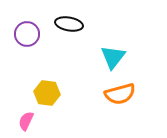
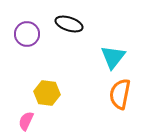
black ellipse: rotated 8 degrees clockwise
orange semicircle: rotated 116 degrees clockwise
